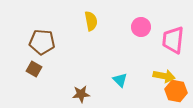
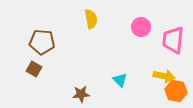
yellow semicircle: moved 2 px up
